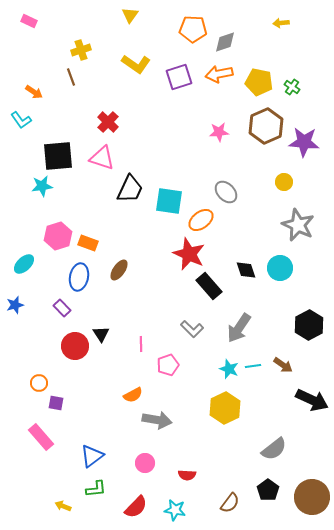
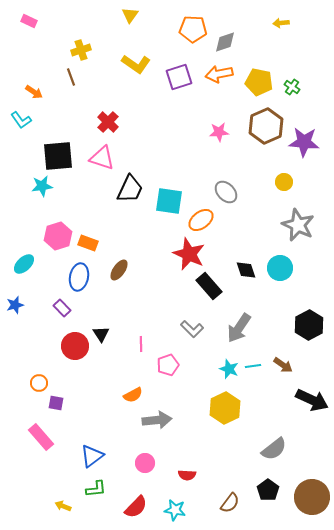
gray arrow at (157, 420): rotated 16 degrees counterclockwise
